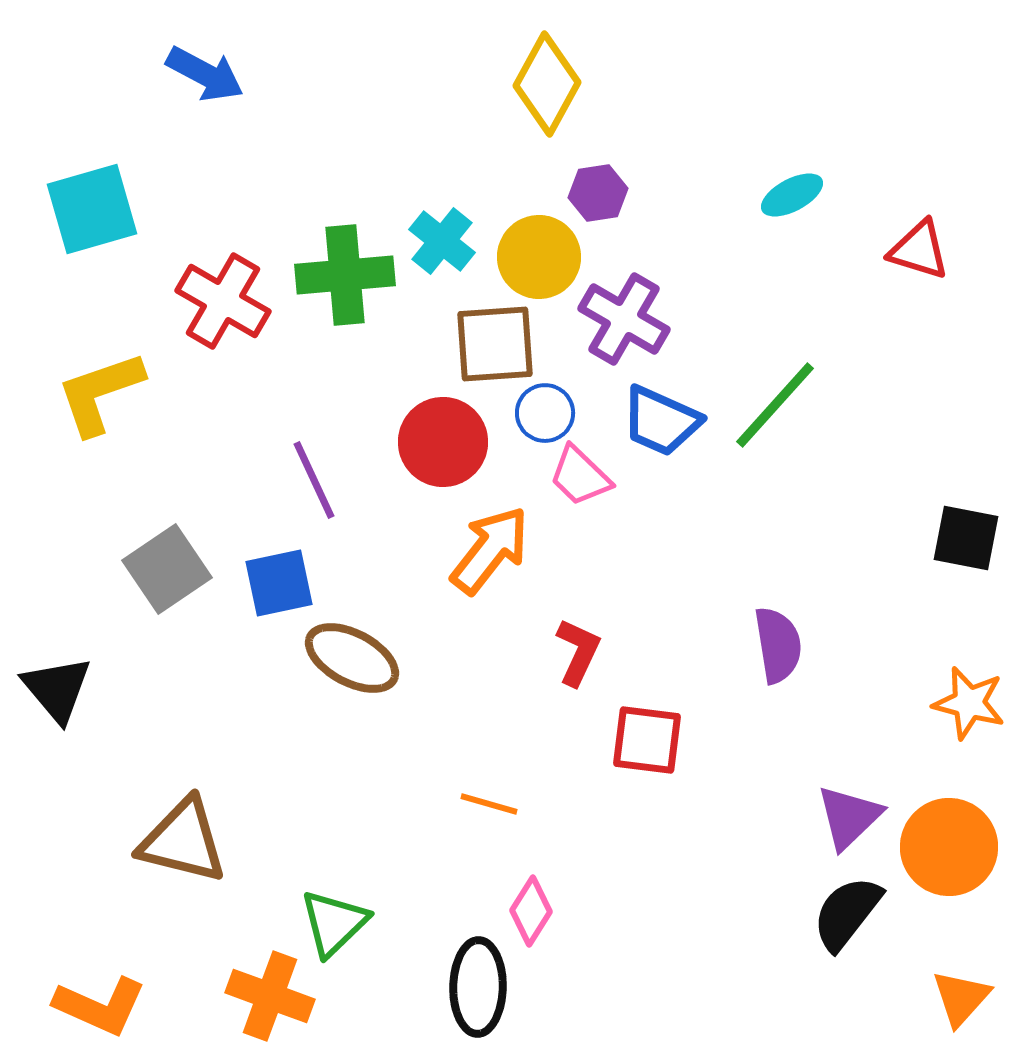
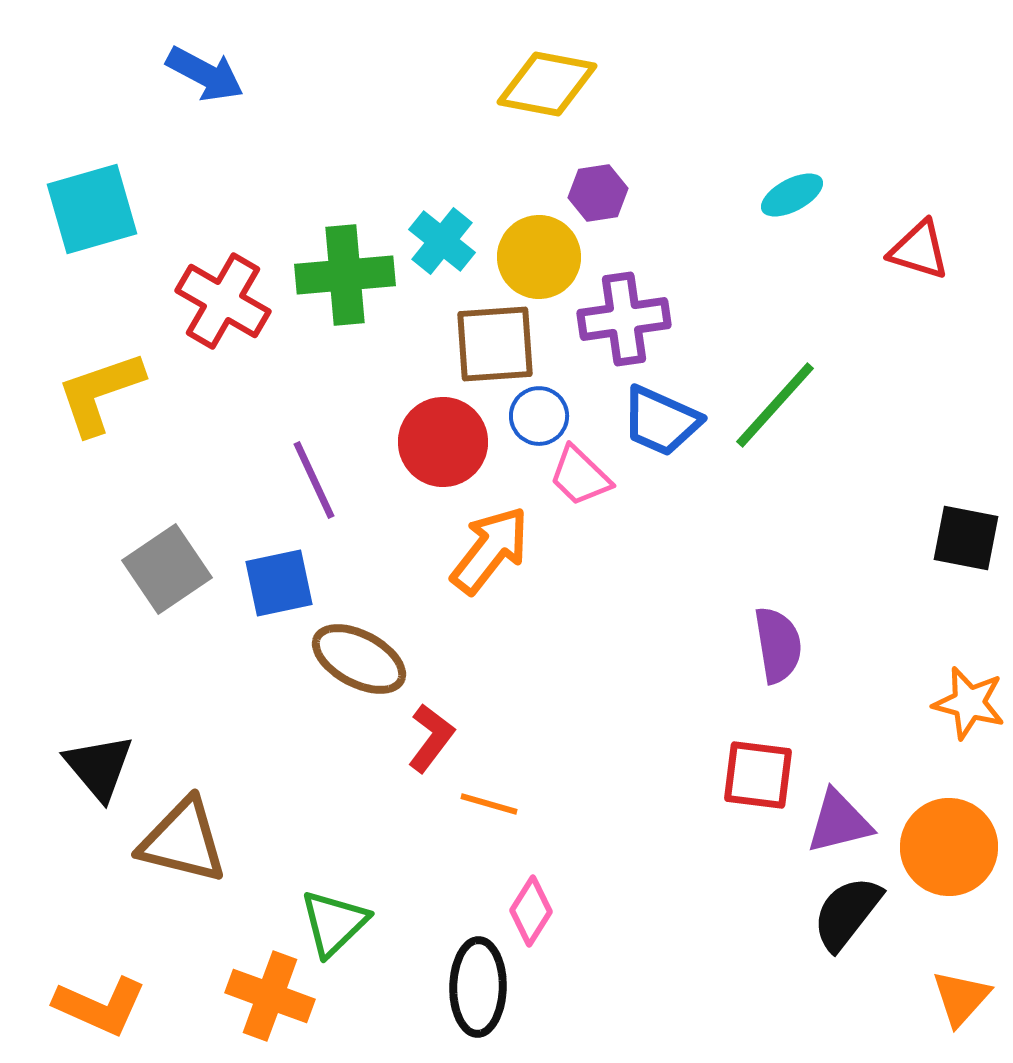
yellow diamond: rotated 72 degrees clockwise
purple cross: rotated 38 degrees counterclockwise
blue circle: moved 6 px left, 3 px down
red L-shape: moved 147 px left, 86 px down; rotated 12 degrees clockwise
brown ellipse: moved 7 px right, 1 px down
black triangle: moved 42 px right, 78 px down
red square: moved 111 px right, 35 px down
purple triangle: moved 10 px left, 5 px down; rotated 30 degrees clockwise
